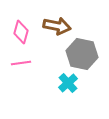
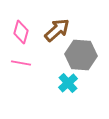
brown arrow: moved 4 px down; rotated 52 degrees counterclockwise
gray hexagon: moved 1 px left, 1 px down; rotated 8 degrees counterclockwise
pink line: rotated 18 degrees clockwise
